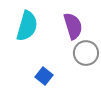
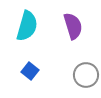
gray circle: moved 22 px down
blue square: moved 14 px left, 5 px up
